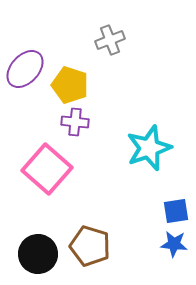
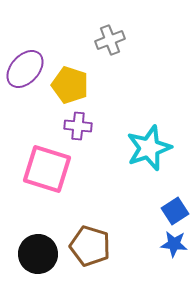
purple cross: moved 3 px right, 4 px down
pink square: rotated 24 degrees counterclockwise
blue square: moved 1 px left; rotated 24 degrees counterclockwise
